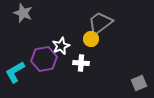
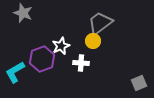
yellow circle: moved 2 px right, 2 px down
purple hexagon: moved 2 px left; rotated 10 degrees counterclockwise
